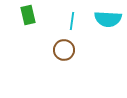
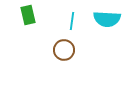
cyan semicircle: moved 1 px left
